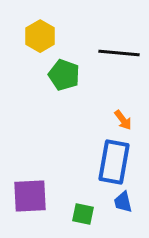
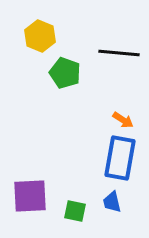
yellow hexagon: rotated 8 degrees counterclockwise
green pentagon: moved 1 px right, 2 px up
orange arrow: rotated 20 degrees counterclockwise
blue rectangle: moved 6 px right, 4 px up
blue trapezoid: moved 11 px left
green square: moved 8 px left, 3 px up
